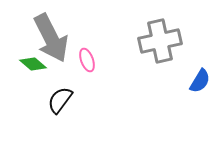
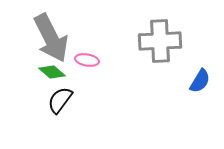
gray cross: rotated 9 degrees clockwise
pink ellipse: rotated 60 degrees counterclockwise
green diamond: moved 19 px right, 8 px down
